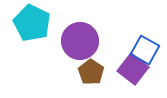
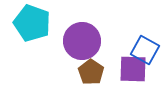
cyan pentagon: rotated 6 degrees counterclockwise
purple circle: moved 2 px right
purple square: rotated 36 degrees counterclockwise
